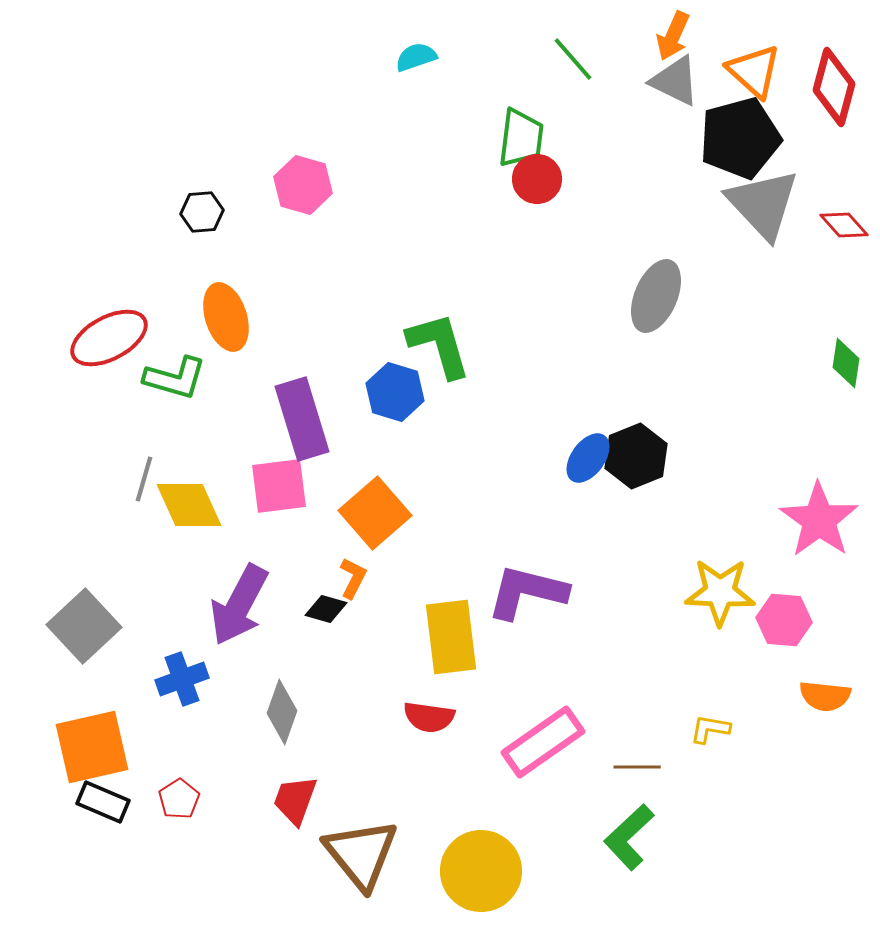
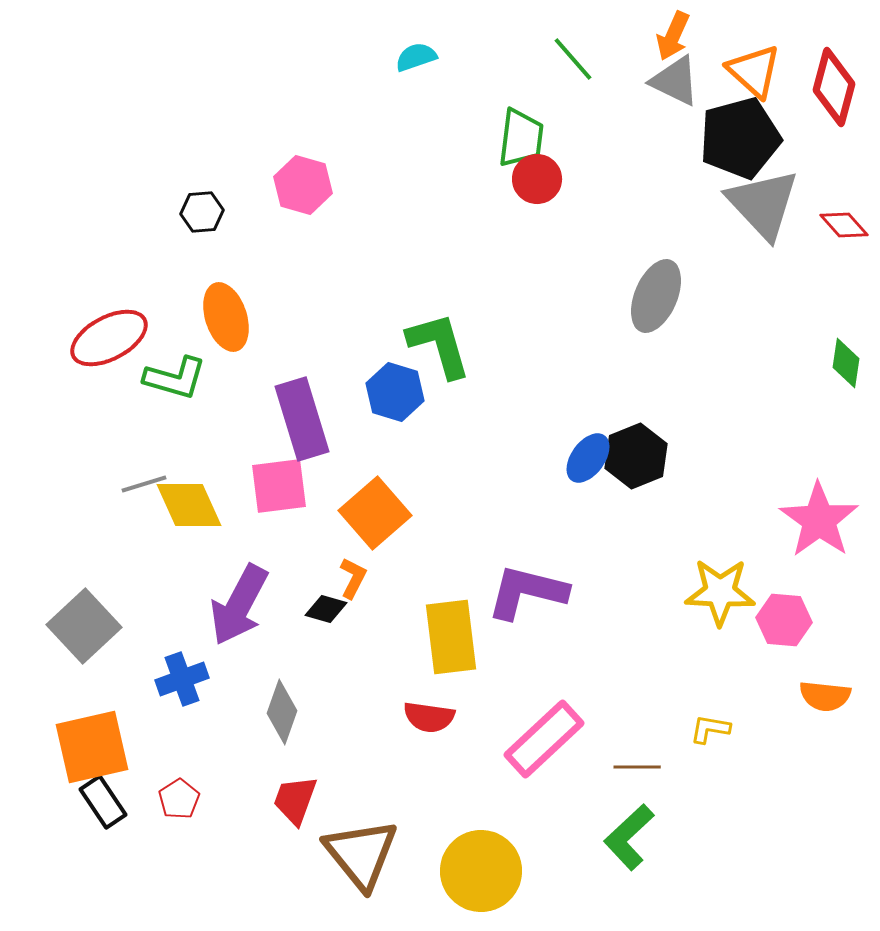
gray line at (144, 479): moved 5 px down; rotated 57 degrees clockwise
pink rectangle at (543, 742): moved 1 px right, 3 px up; rotated 8 degrees counterclockwise
black rectangle at (103, 802): rotated 33 degrees clockwise
